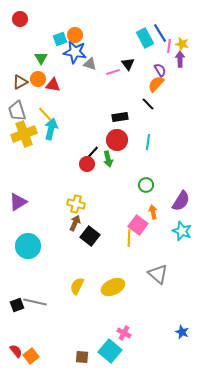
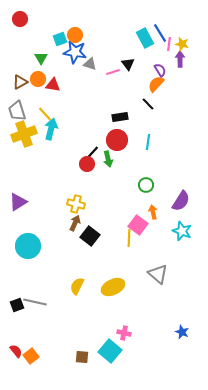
pink line at (169, 46): moved 2 px up
pink cross at (124, 333): rotated 16 degrees counterclockwise
